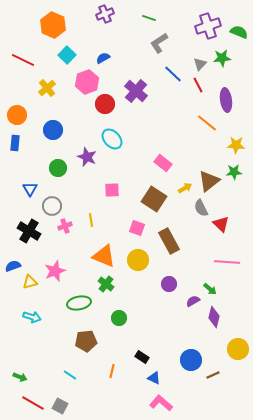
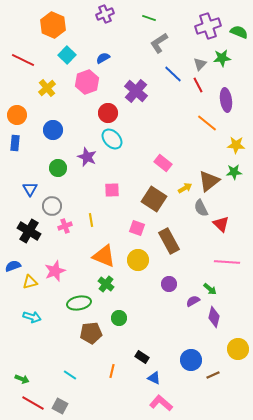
red circle at (105, 104): moved 3 px right, 9 px down
brown pentagon at (86, 341): moved 5 px right, 8 px up
green arrow at (20, 377): moved 2 px right, 2 px down
